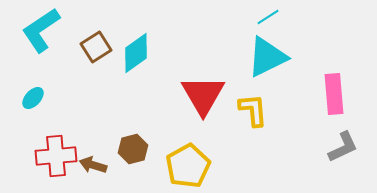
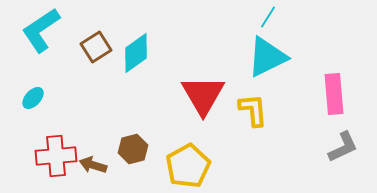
cyan line: rotated 25 degrees counterclockwise
